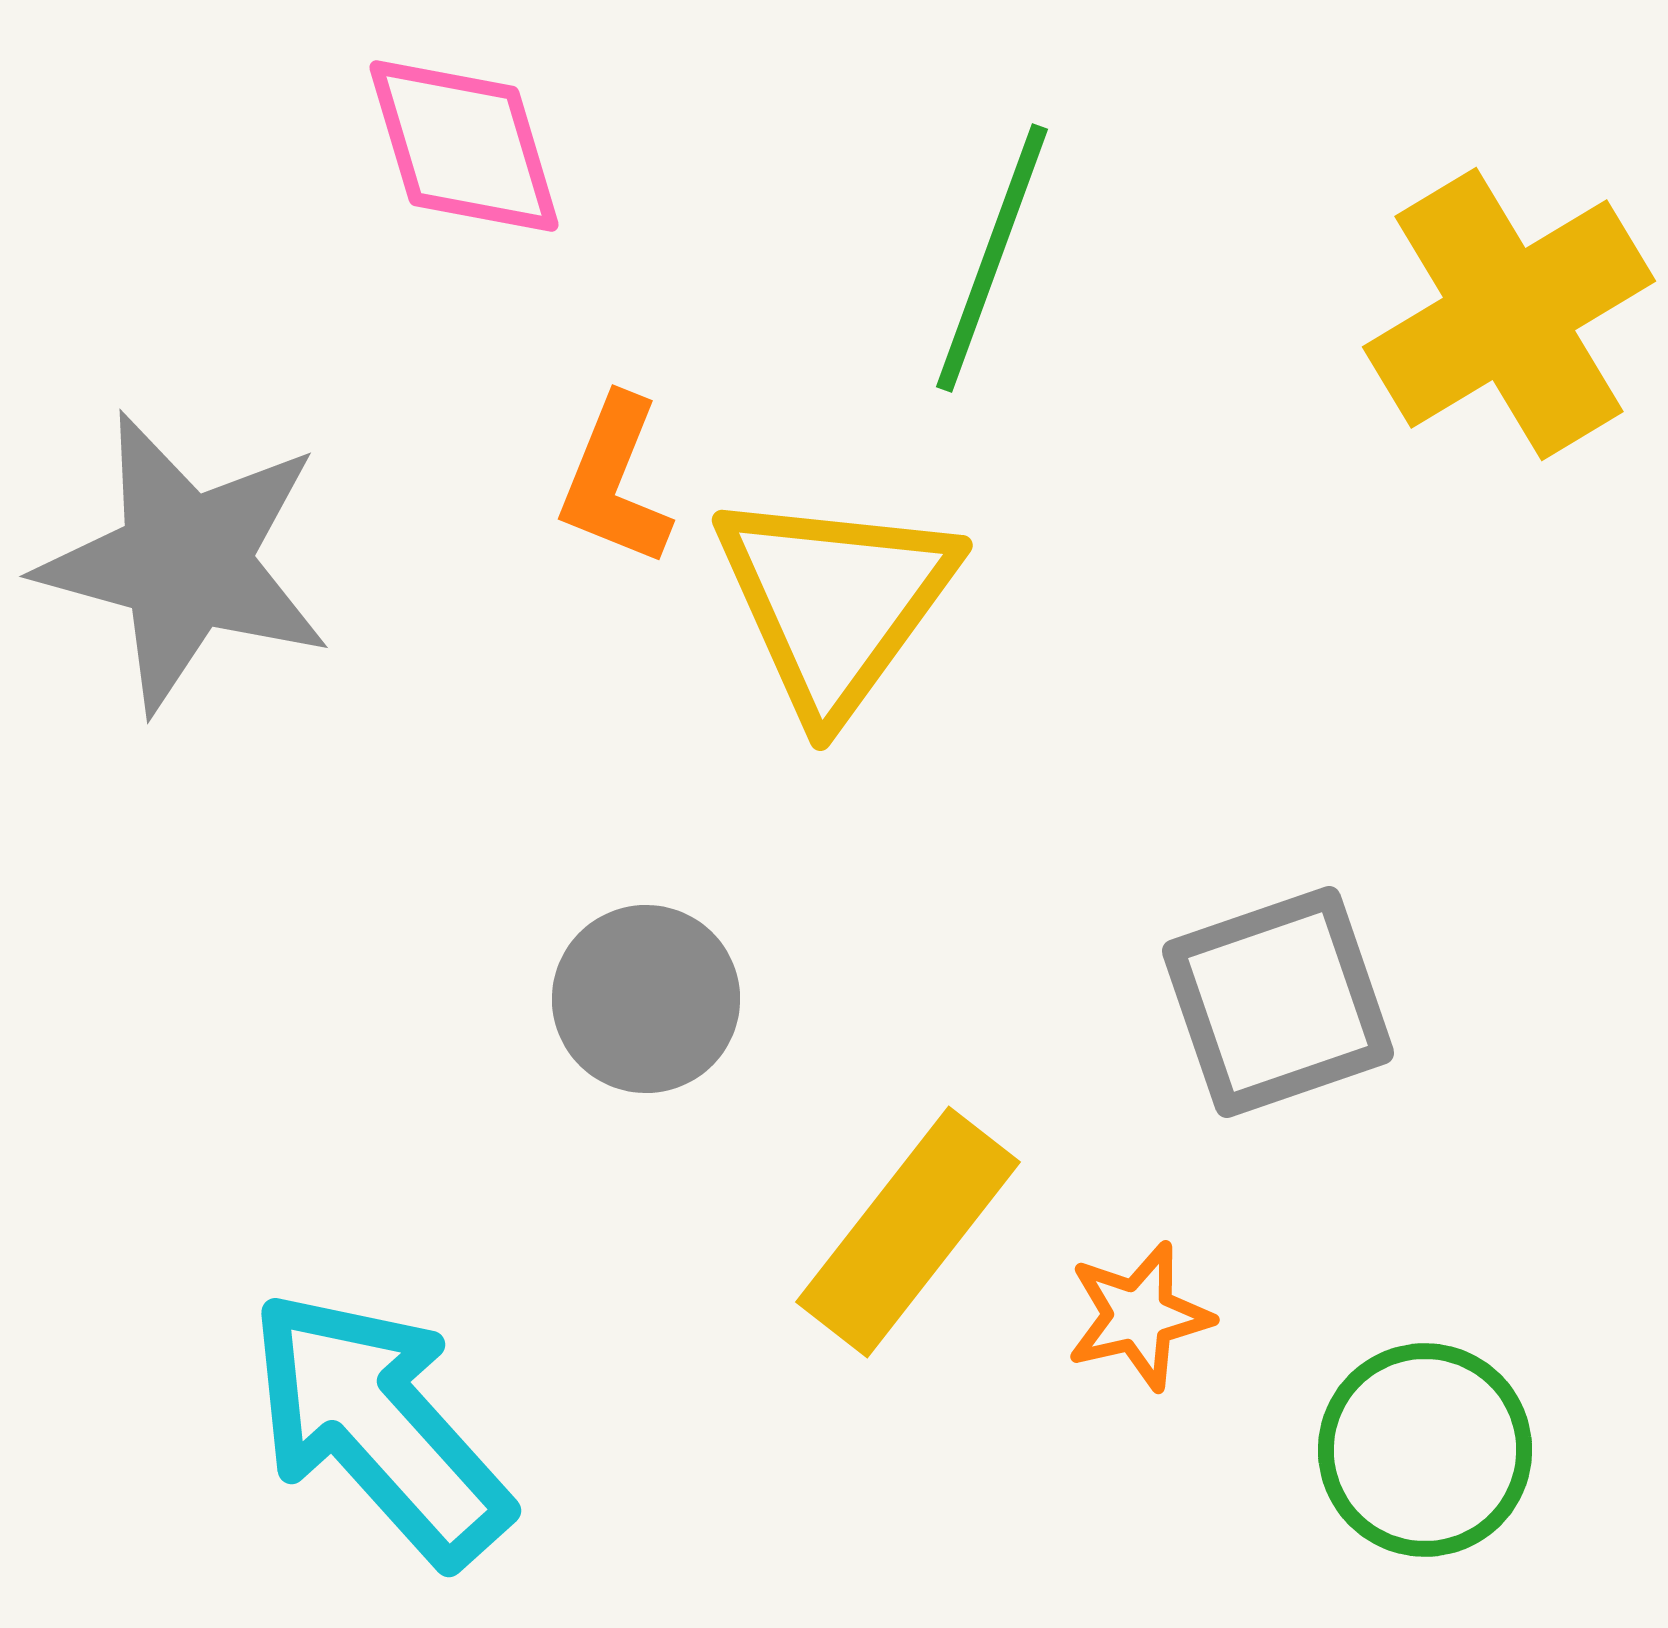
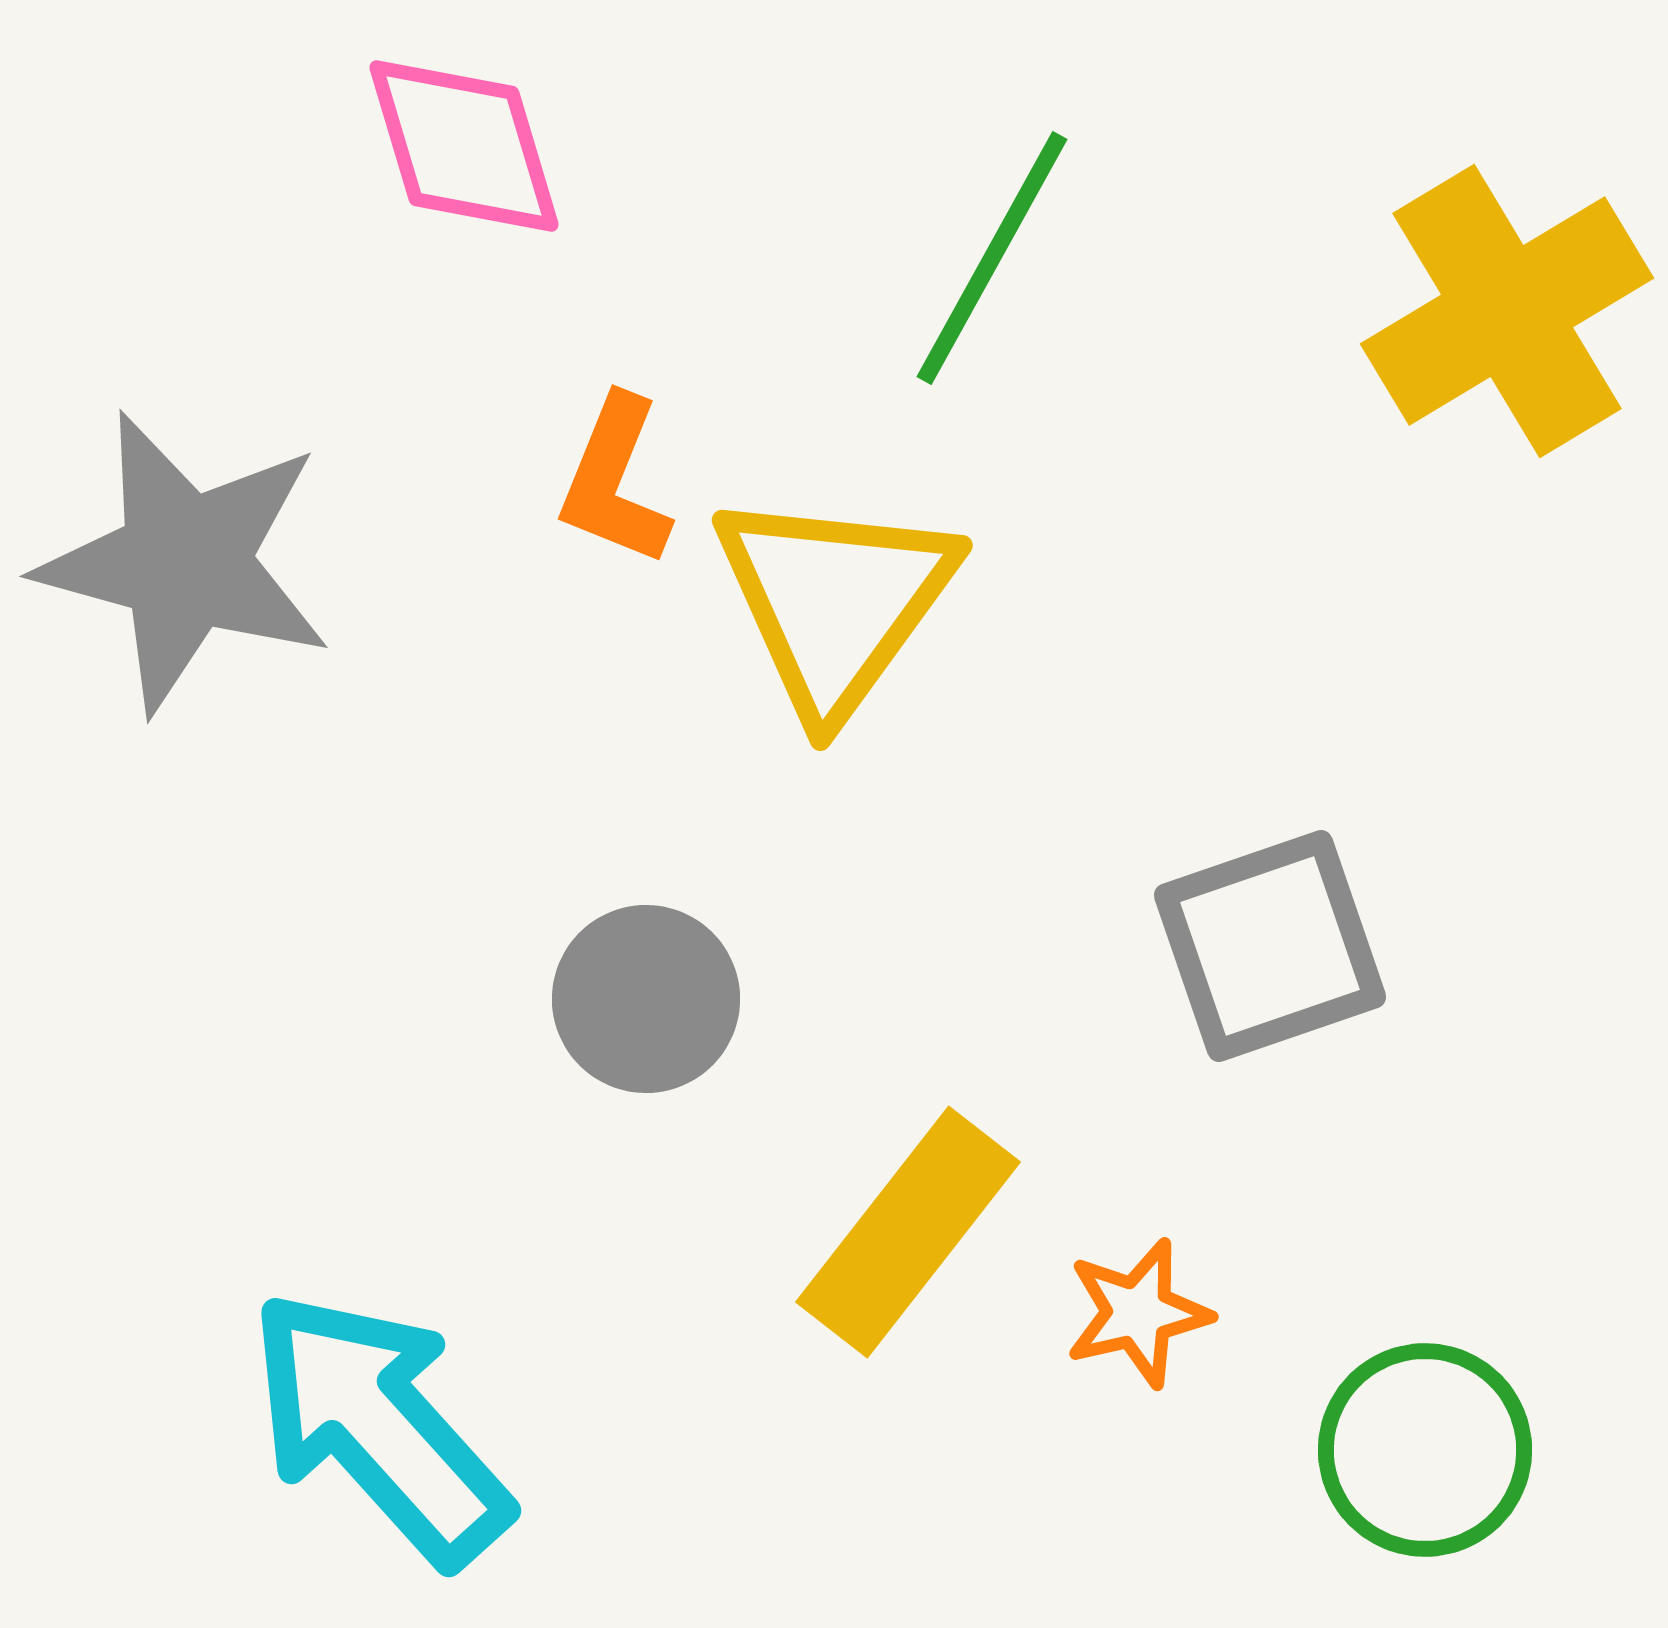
green line: rotated 9 degrees clockwise
yellow cross: moved 2 px left, 3 px up
gray square: moved 8 px left, 56 px up
orange star: moved 1 px left, 3 px up
